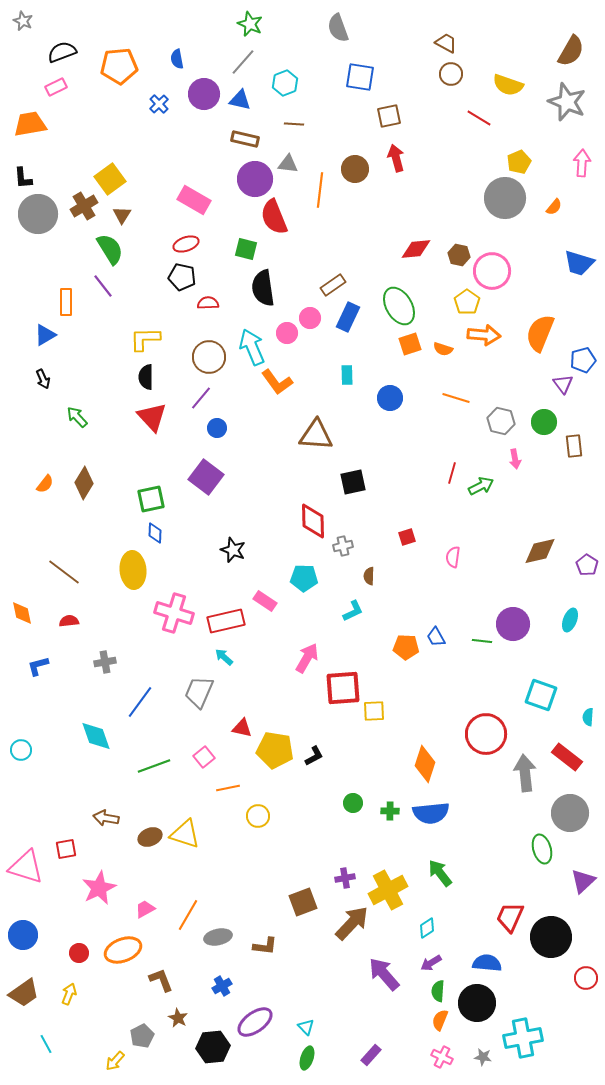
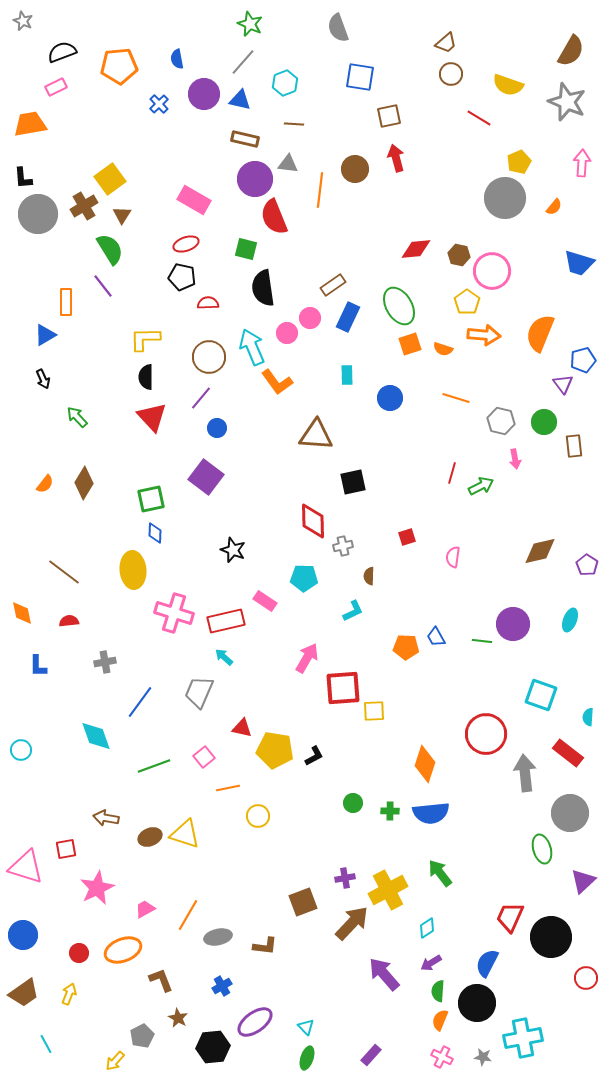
brown trapezoid at (446, 43): rotated 110 degrees clockwise
blue L-shape at (38, 666): rotated 75 degrees counterclockwise
red rectangle at (567, 757): moved 1 px right, 4 px up
pink star at (99, 888): moved 2 px left
blue semicircle at (487, 963): rotated 68 degrees counterclockwise
